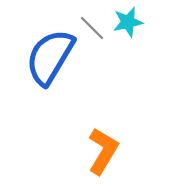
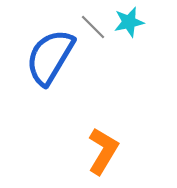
cyan star: moved 1 px right
gray line: moved 1 px right, 1 px up
